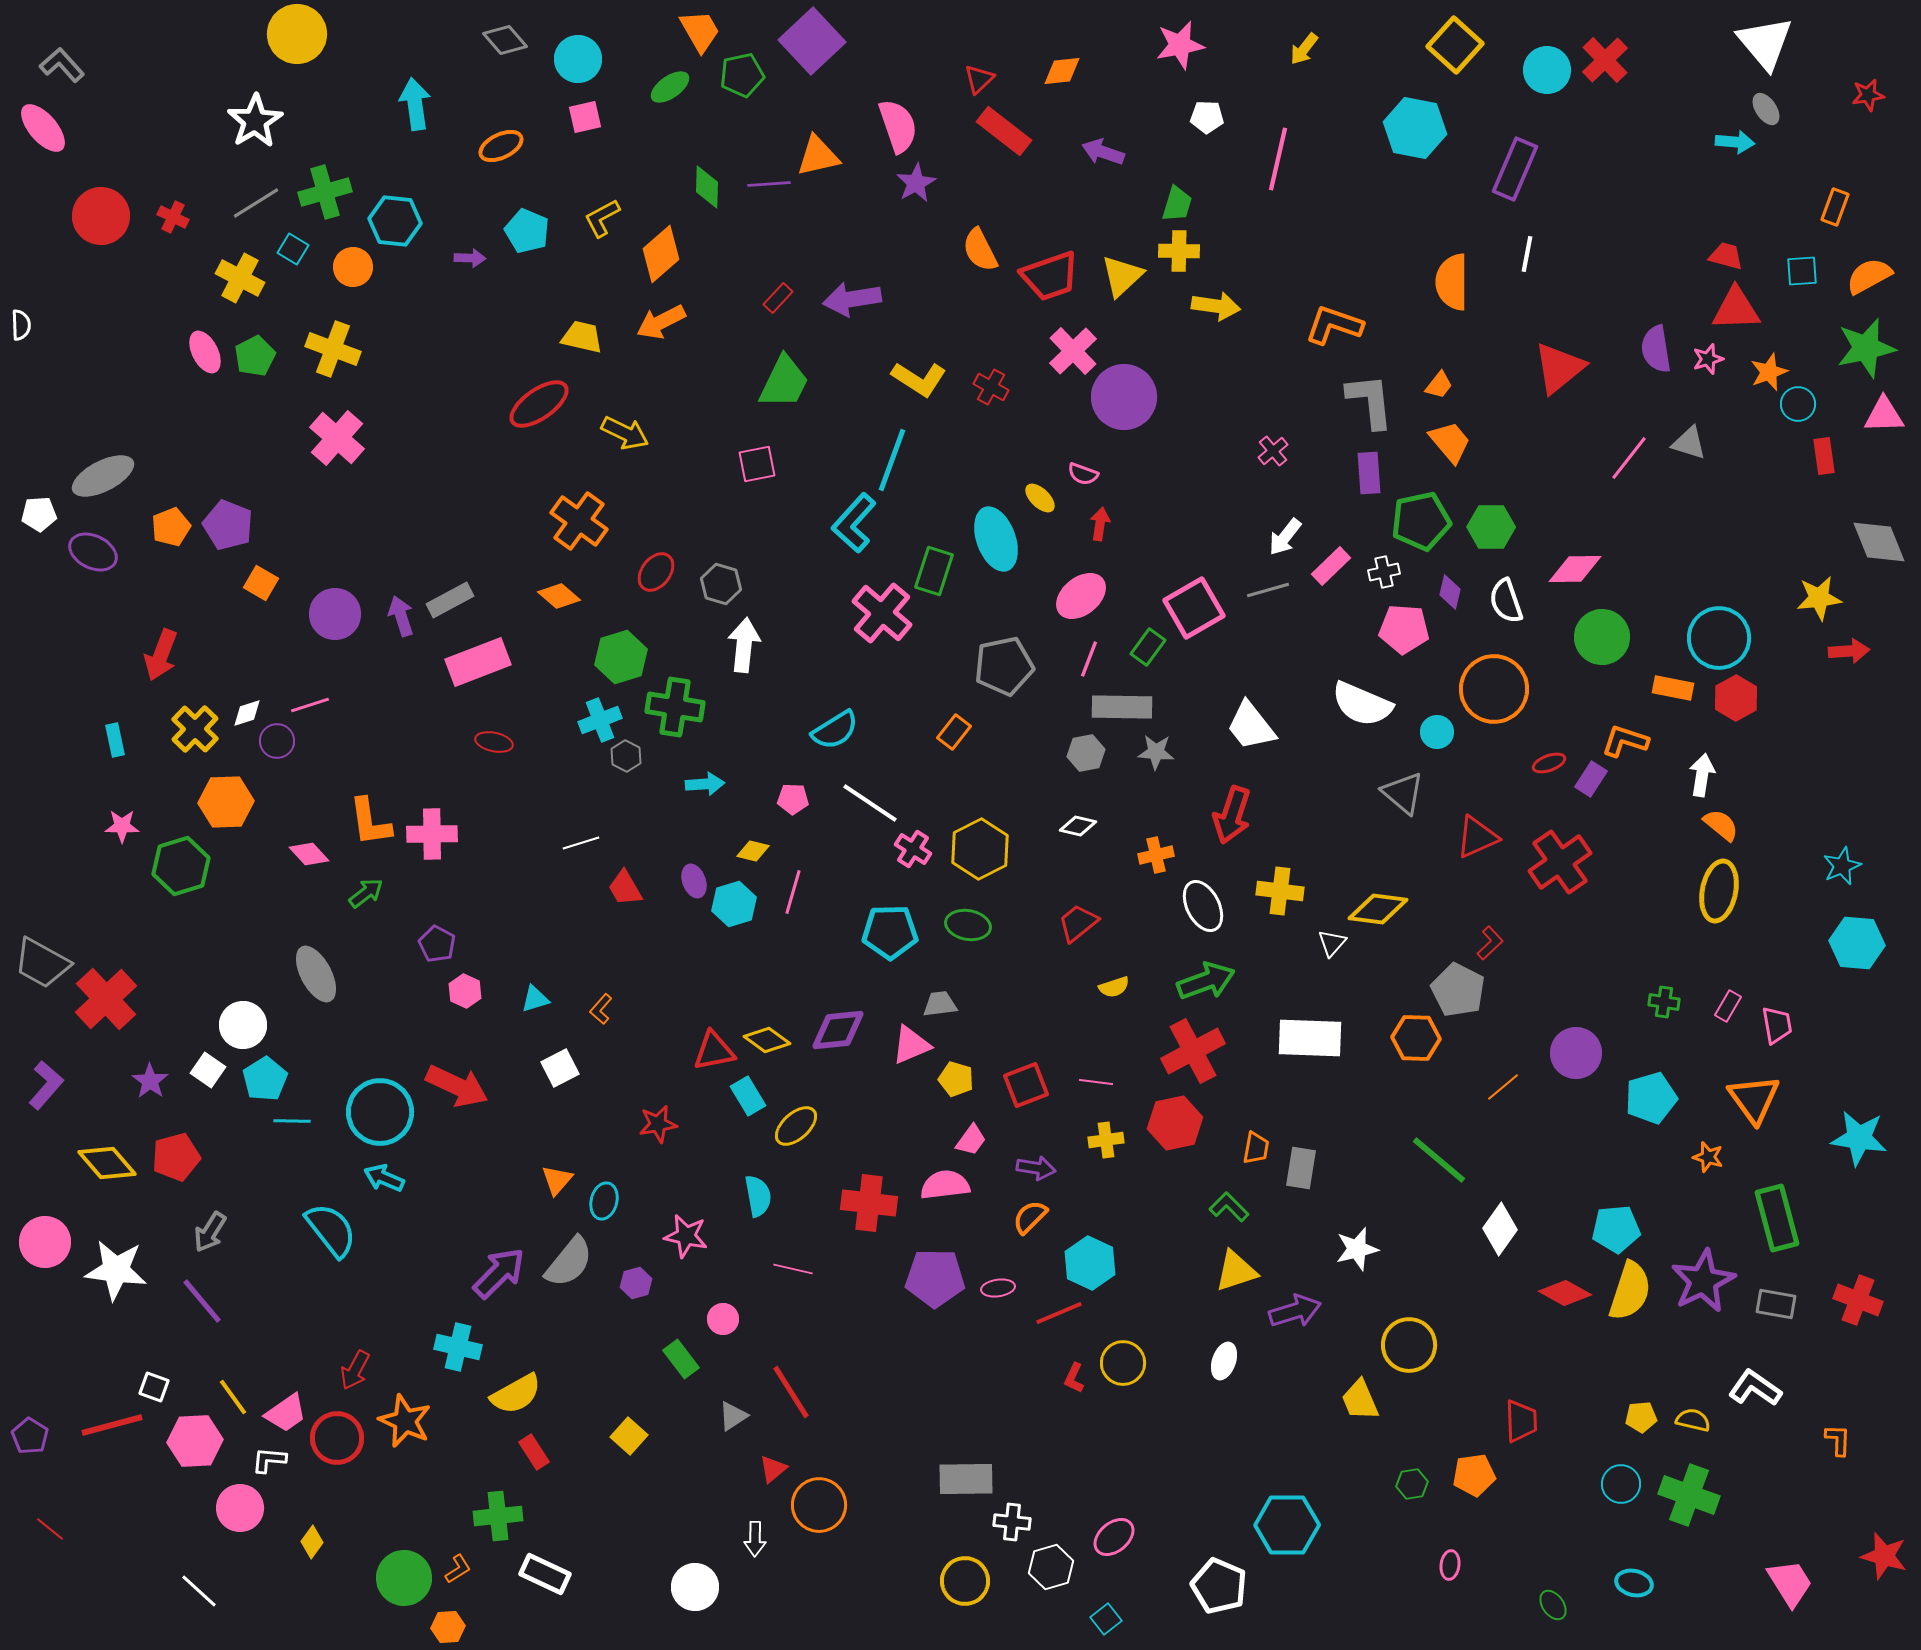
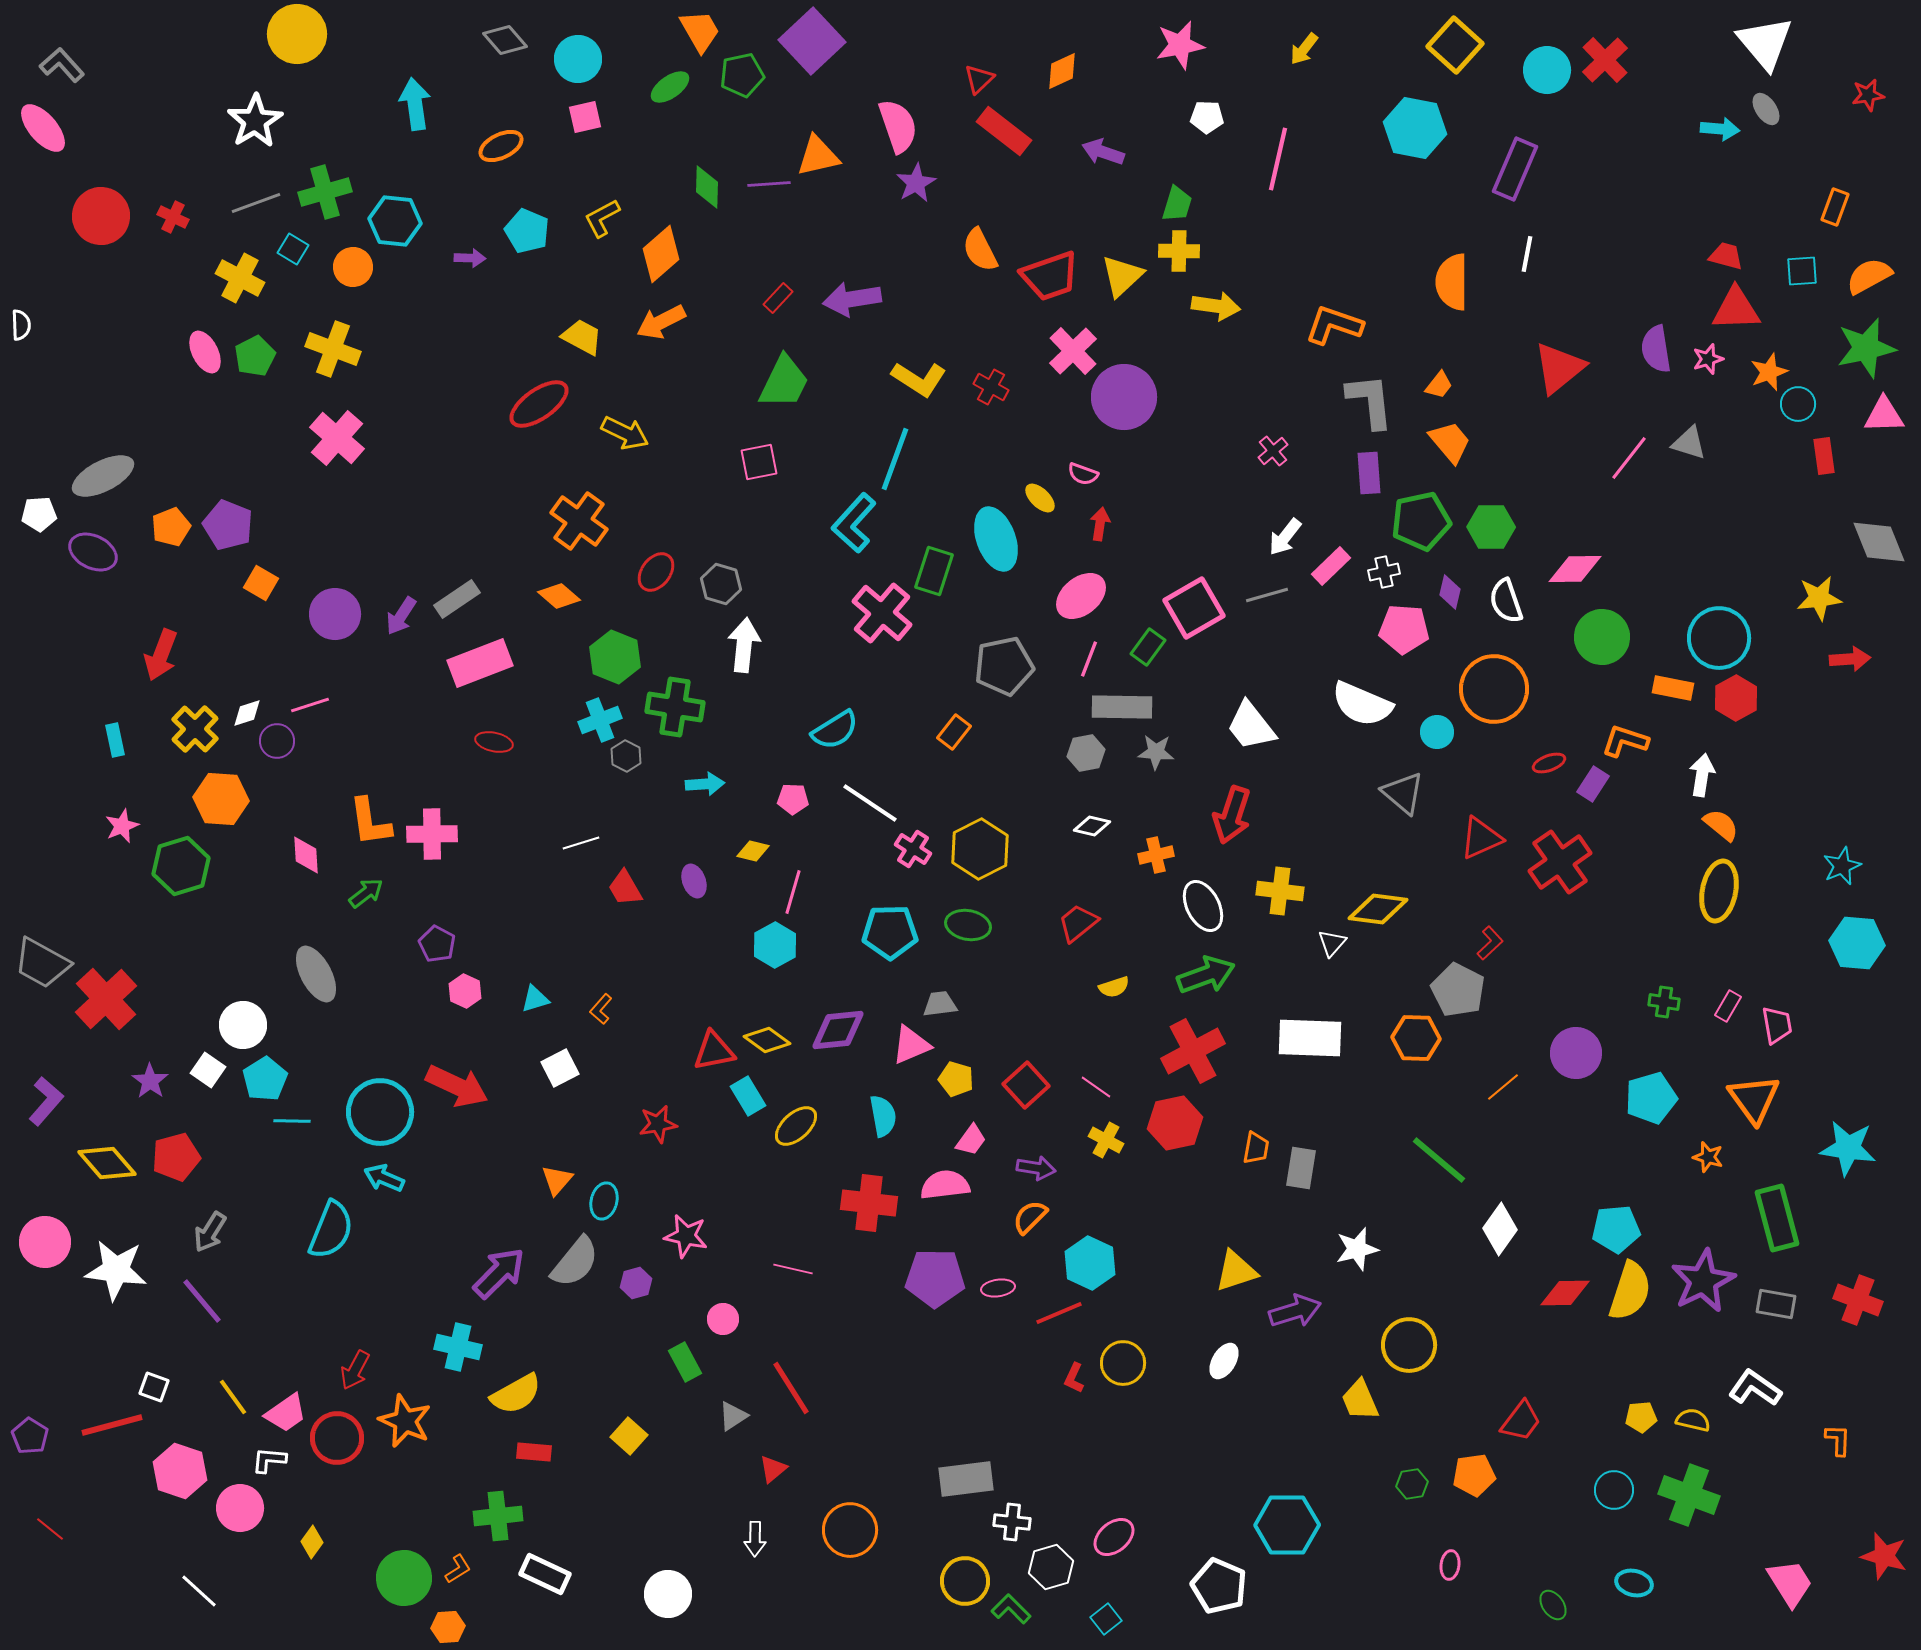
orange diamond at (1062, 71): rotated 18 degrees counterclockwise
cyan arrow at (1735, 142): moved 15 px left, 13 px up
gray line at (256, 203): rotated 12 degrees clockwise
yellow trapezoid at (582, 337): rotated 15 degrees clockwise
cyan line at (892, 460): moved 3 px right, 1 px up
pink square at (757, 464): moved 2 px right, 2 px up
gray line at (1268, 590): moved 1 px left, 5 px down
gray rectangle at (450, 600): moved 7 px right, 1 px up; rotated 6 degrees counterclockwise
purple arrow at (401, 616): rotated 129 degrees counterclockwise
red arrow at (1849, 651): moved 1 px right, 8 px down
green hexagon at (621, 657): moved 6 px left; rotated 21 degrees counterclockwise
pink rectangle at (478, 662): moved 2 px right, 1 px down
purple rectangle at (1591, 779): moved 2 px right, 5 px down
orange hexagon at (226, 802): moved 5 px left, 3 px up; rotated 6 degrees clockwise
pink star at (122, 826): rotated 24 degrees counterclockwise
white diamond at (1078, 826): moved 14 px right
red triangle at (1477, 837): moved 4 px right, 1 px down
pink diamond at (309, 854): moved 3 px left, 1 px down; rotated 39 degrees clockwise
cyan hexagon at (734, 904): moved 41 px right, 41 px down; rotated 12 degrees counterclockwise
green arrow at (1206, 981): moved 6 px up
pink line at (1096, 1082): moved 5 px down; rotated 28 degrees clockwise
purple L-shape at (46, 1085): moved 16 px down
red square at (1026, 1085): rotated 21 degrees counterclockwise
cyan star at (1859, 1138): moved 11 px left, 10 px down
yellow cross at (1106, 1140): rotated 36 degrees clockwise
cyan semicircle at (758, 1196): moved 125 px right, 80 px up
green L-shape at (1229, 1207): moved 218 px left, 402 px down
cyan semicircle at (331, 1230): rotated 60 degrees clockwise
gray semicircle at (569, 1262): moved 6 px right
red diamond at (1565, 1293): rotated 30 degrees counterclockwise
green rectangle at (681, 1359): moved 4 px right, 3 px down; rotated 9 degrees clockwise
white ellipse at (1224, 1361): rotated 12 degrees clockwise
red line at (791, 1392): moved 4 px up
red trapezoid at (1521, 1421): rotated 39 degrees clockwise
pink hexagon at (195, 1441): moved 15 px left, 30 px down; rotated 22 degrees clockwise
red rectangle at (534, 1452): rotated 52 degrees counterclockwise
gray rectangle at (966, 1479): rotated 6 degrees counterclockwise
cyan circle at (1621, 1484): moved 7 px left, 6 px down
orange circle at (819, 1505): moved 31 px right, 25 px down
white circle at (695, 1587): moved 27 px left, 7 px down
